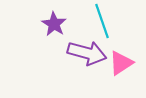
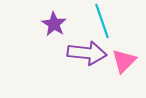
purple arrow: rotated 9 degrees counterclockwise
pink triangle: moved 3 px right, 2 px up; rotated 12 degrees counterclockwise
